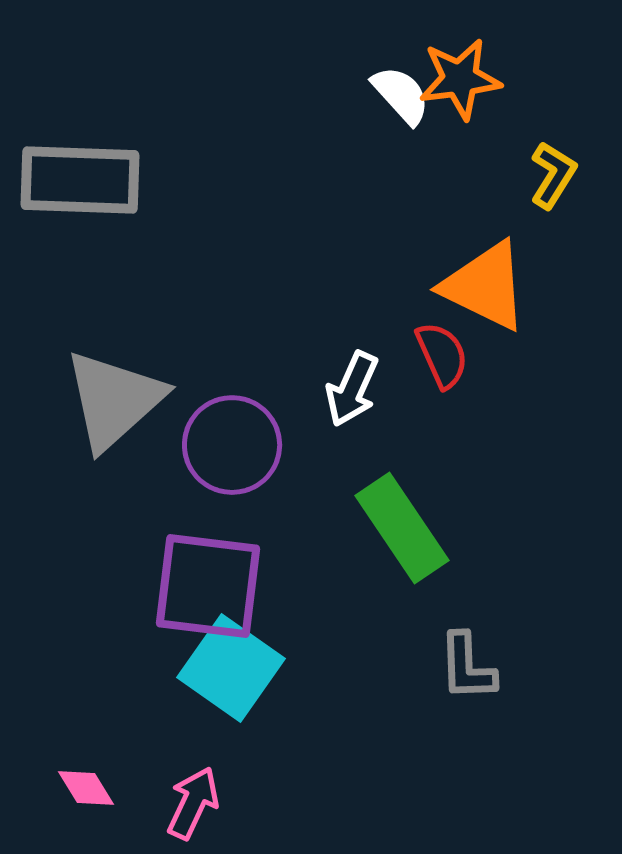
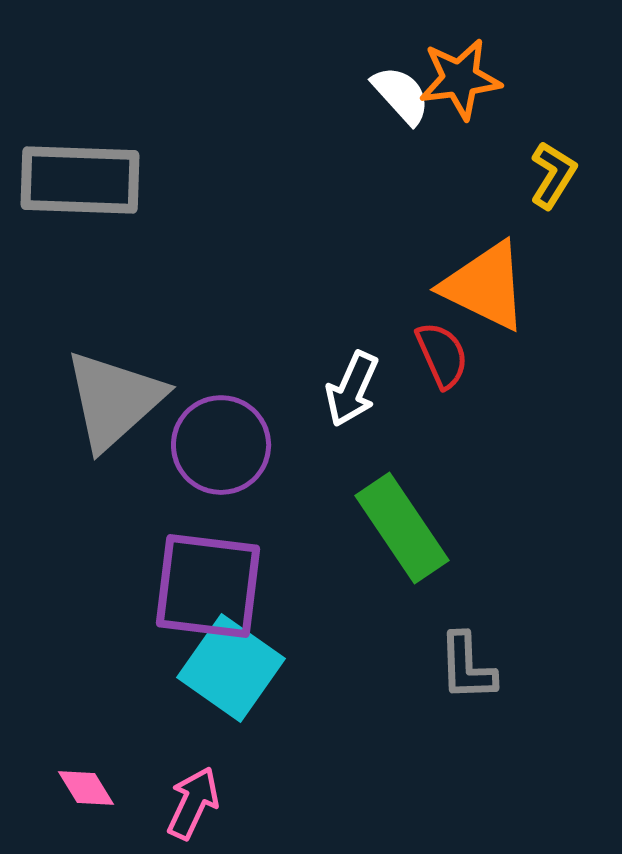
purple circle: moved 11 px left
